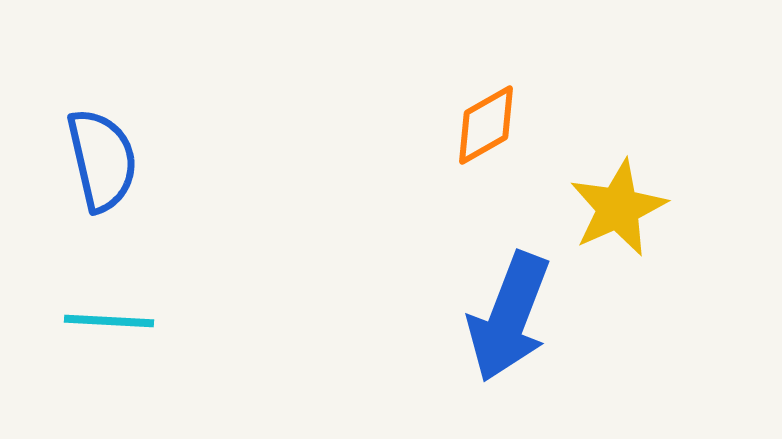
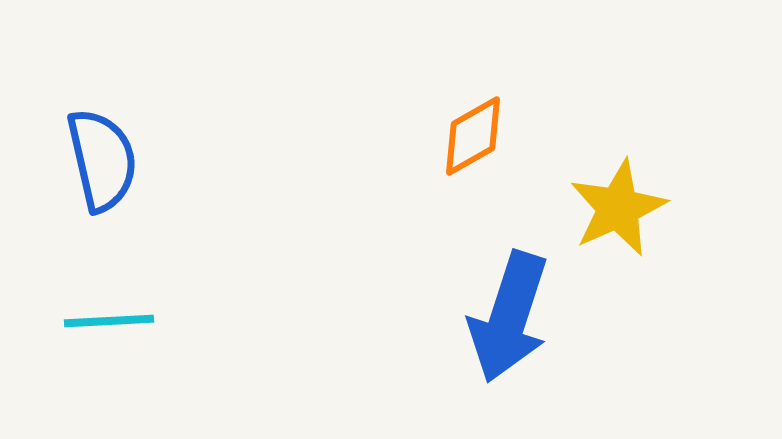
orange diamond: moved 13 px left, 11 px down
blue arrow: rotated 3 degrees counterclockwise
cyan line: rotated 6 degrees counterclockwise
